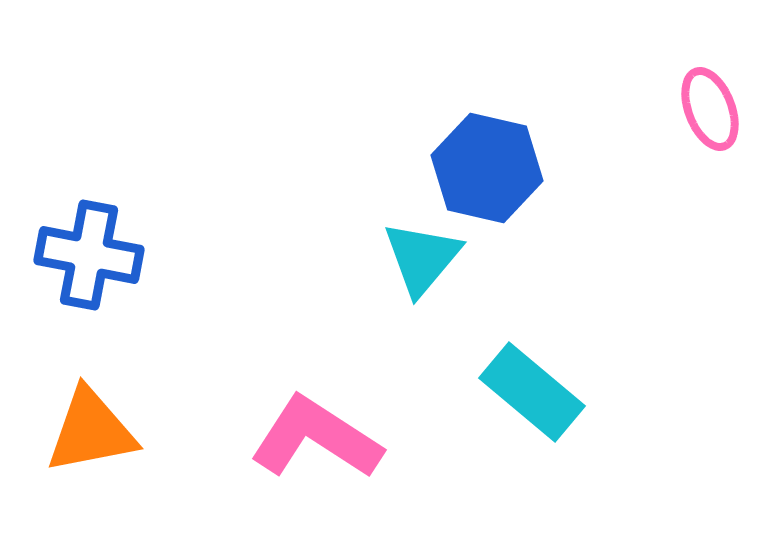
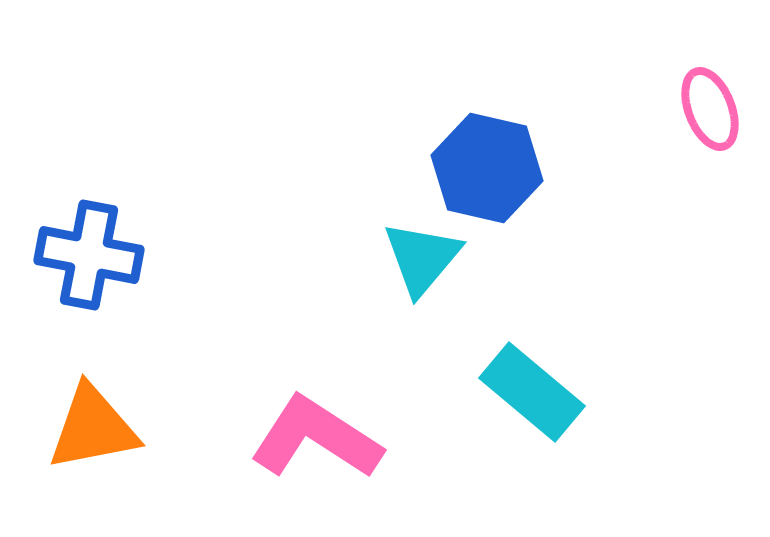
orange triangle: moved 2 px right, 3 px up
